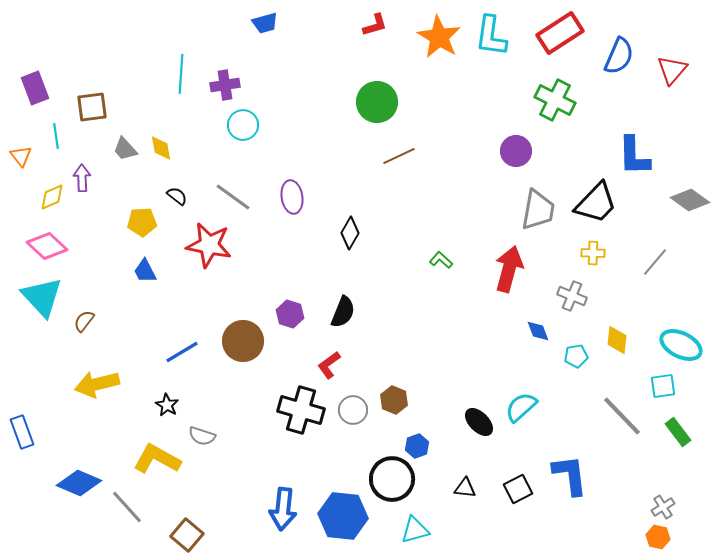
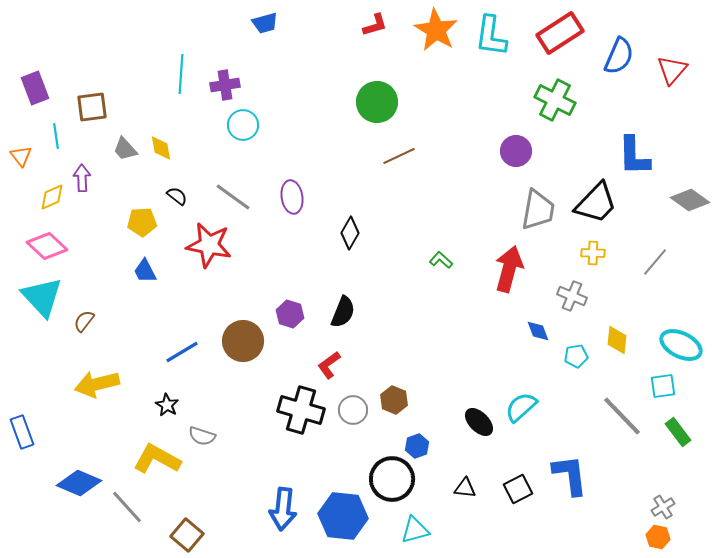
orange star at (439, 37): moved 3 px left, 7 px up
